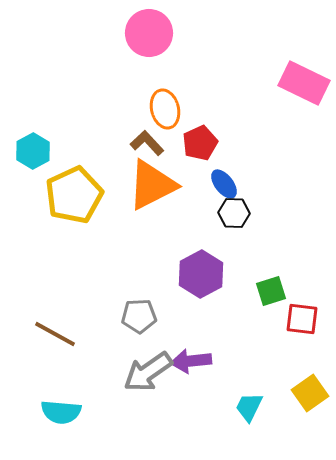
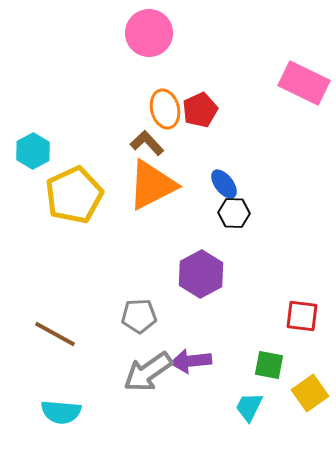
red pentagon: moved 33 px up
green square: moved 2 px left, 74 px down; rotated 28 degrees clockwise
red square: moved 3 px up
